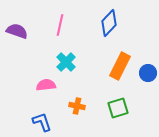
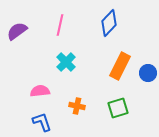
purple semicircle: rotated 55 degrees counterclockwise
pink semicircle: moved 6 px left, 6 px down
